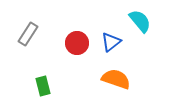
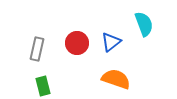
cyan semicircle: moved 4 px right, 3 px down; rotated 20 degrees clockwise
gray rectangle: moved 9 px right, 15 px down; rotated 20 degrees counterclockwise
